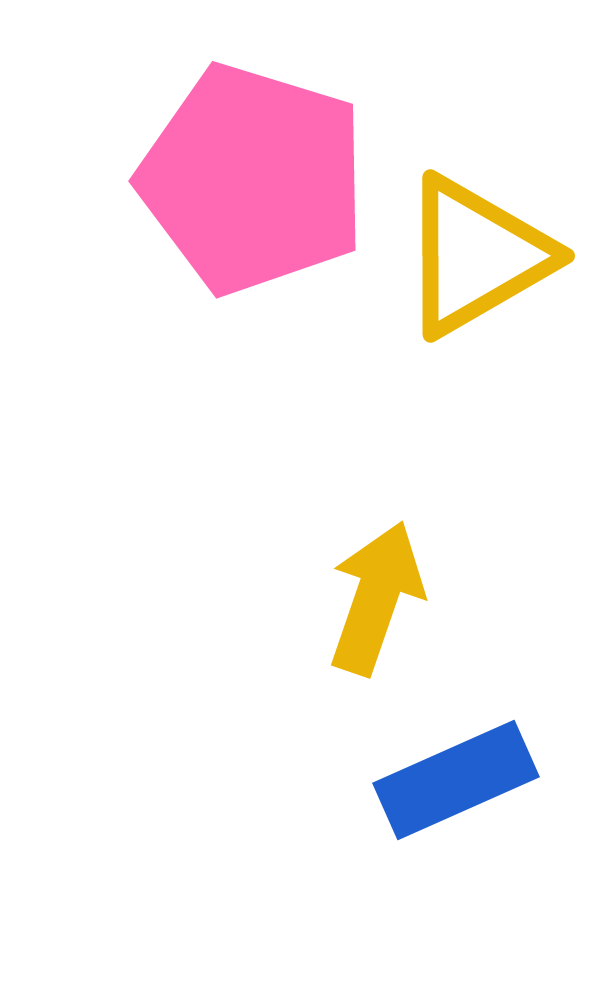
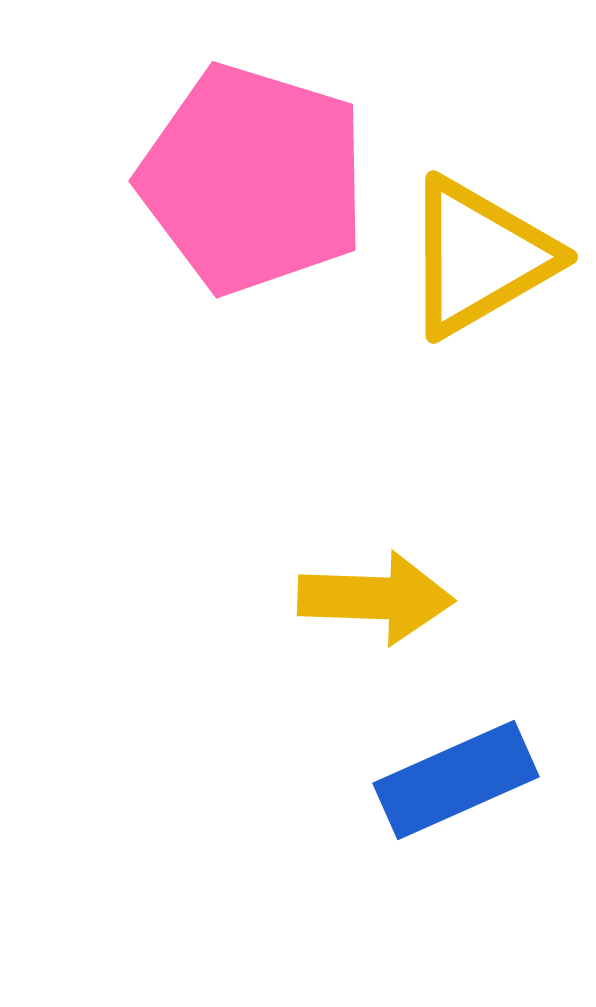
yellow triangle: moved 3 px right, 1 px down
yellow arrow: rotated 73 degrees clockwise
